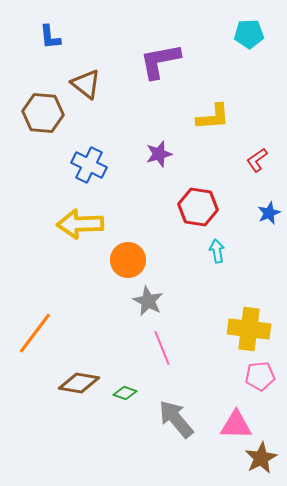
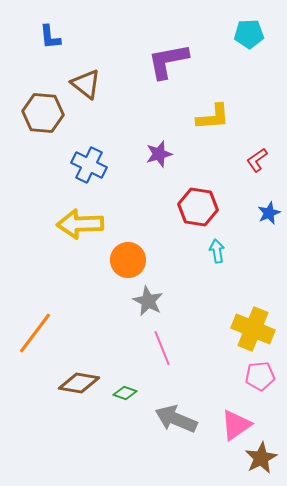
purple L-shape: moved 8 px right
yellow cross: moved 4 px right; rotated 15 degrees clockwise
gray arrow: rotated 27 degrees counterclockwise
pink triangle: rotated 36 degrees counterclockwise
